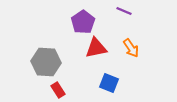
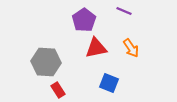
purple pentagon: moved 1 px right, 2 px up
